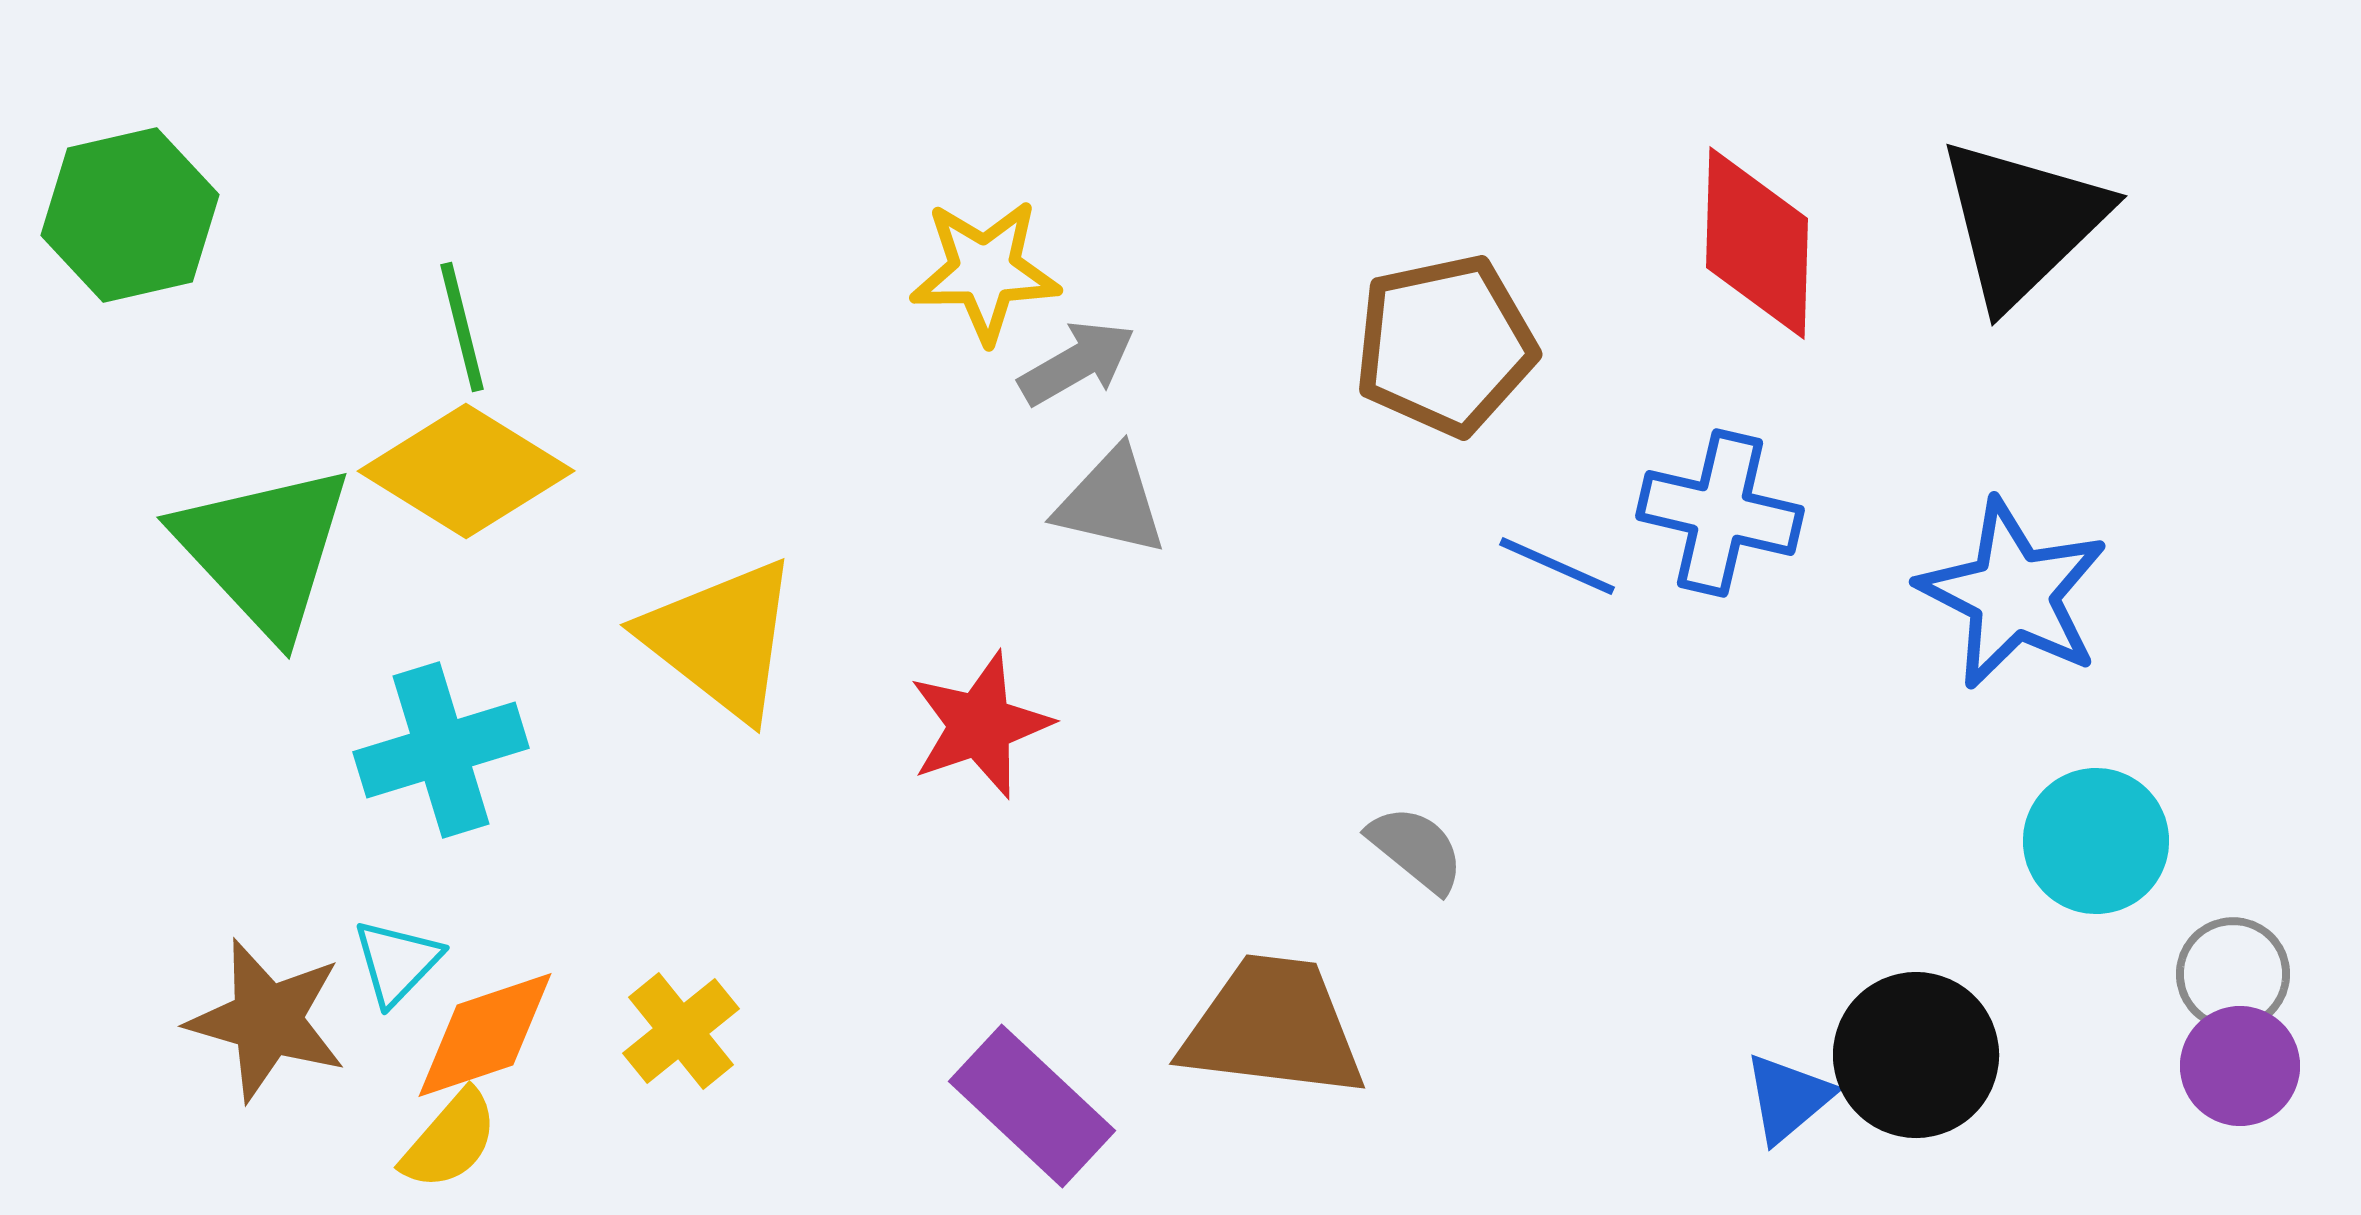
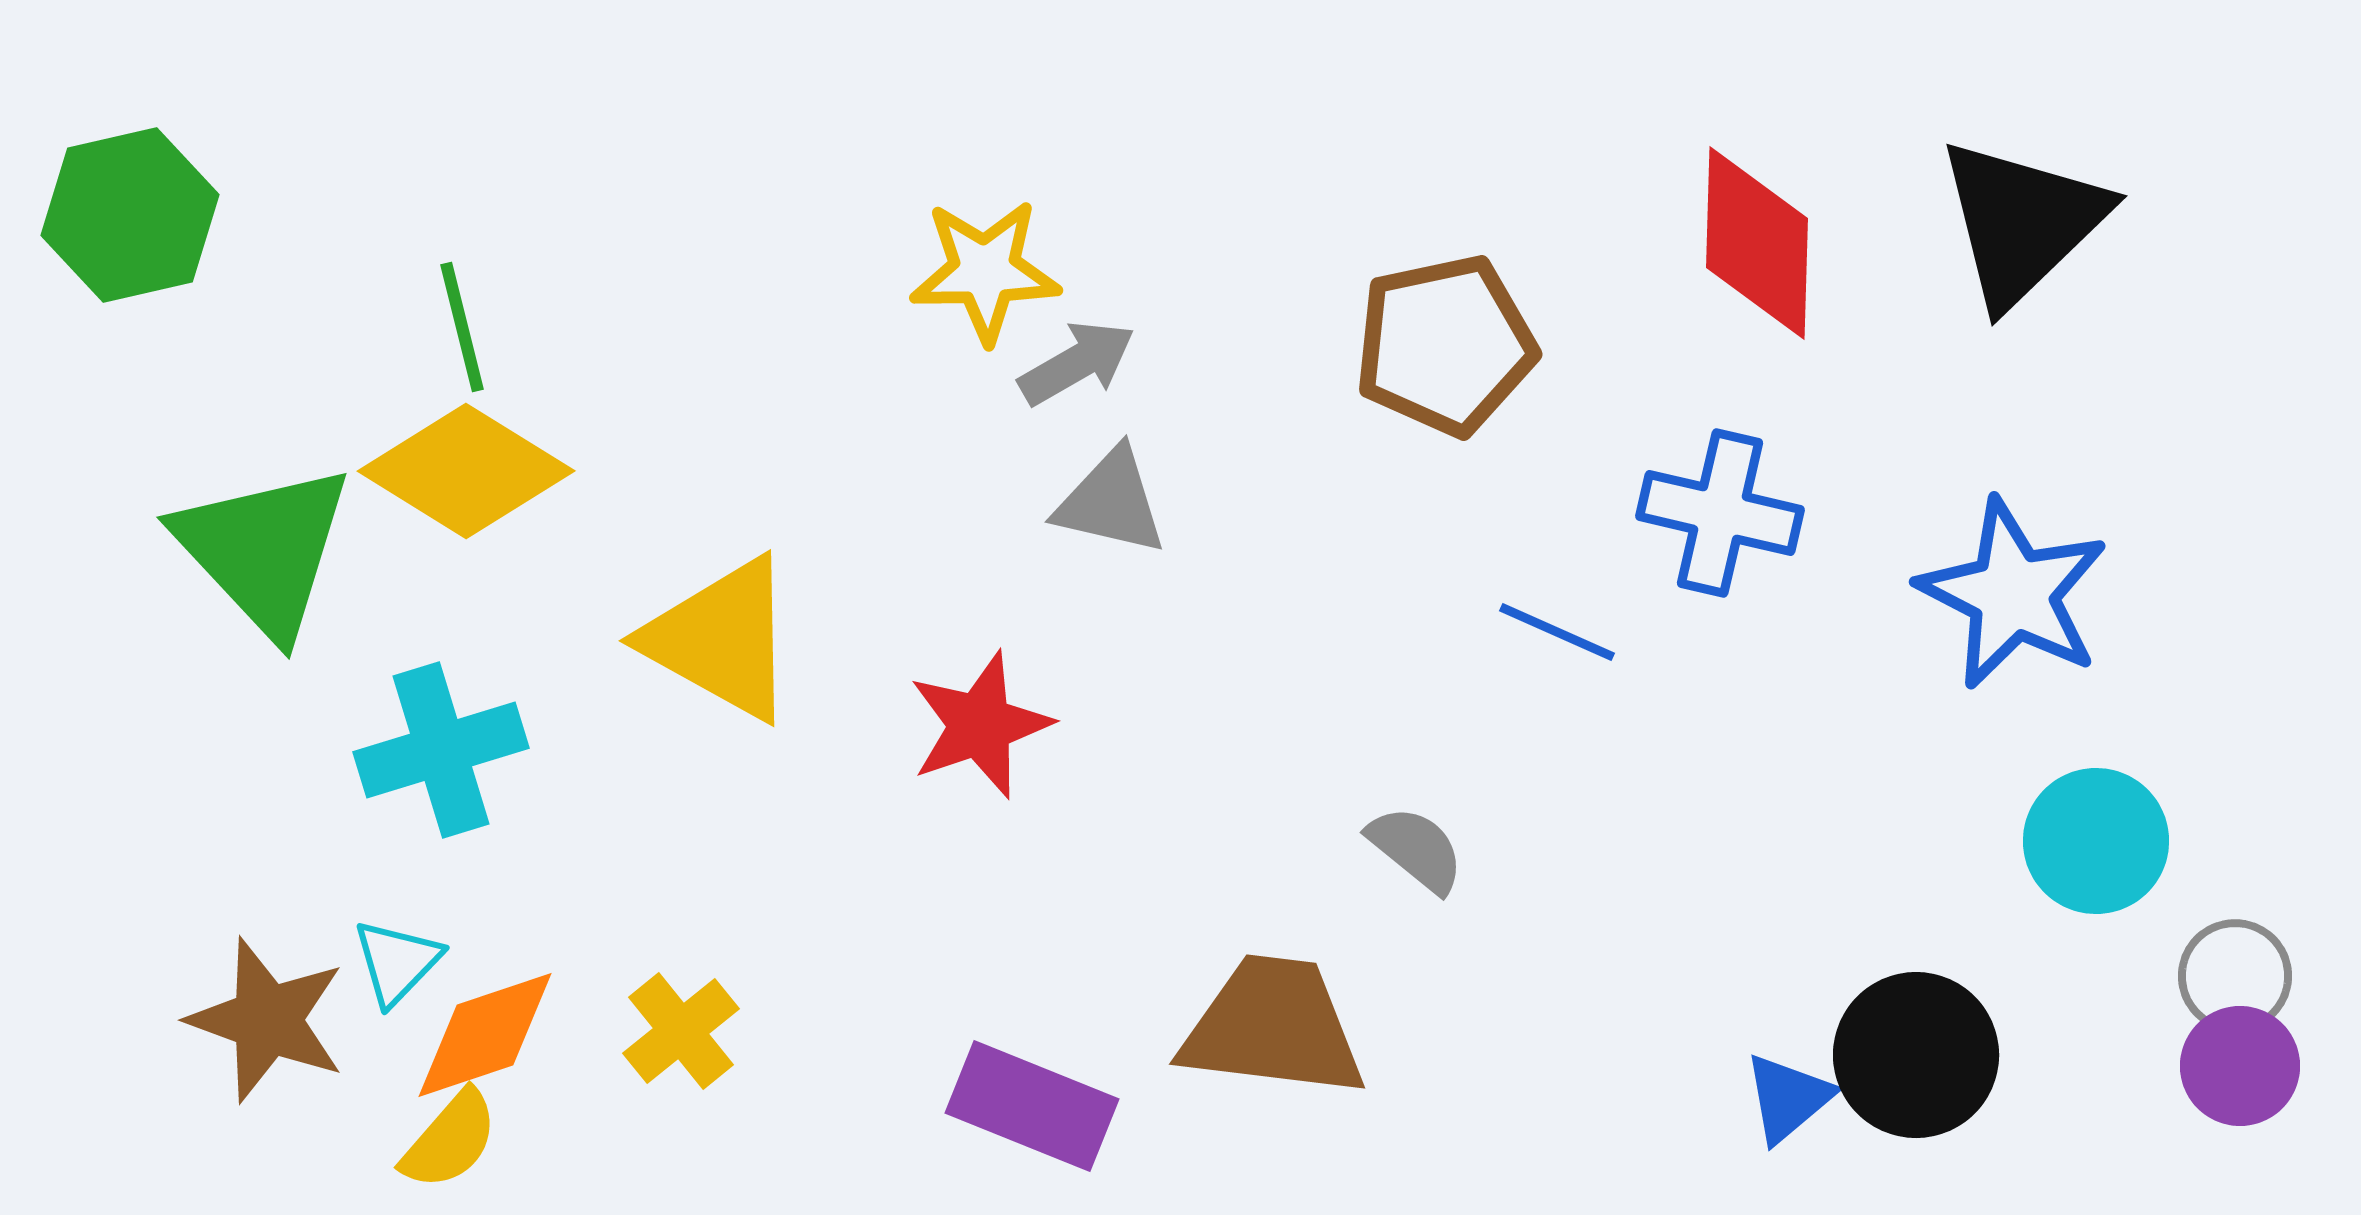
blue line: moved 66 px down
yellow triangle: rotated 9 degrees counterclockwise
gray circle: moved 2 px right, 2 px down
brown star: rotated 4 degrees clockwise
purple rectangle: rotated 21 degrees counterclockwise
